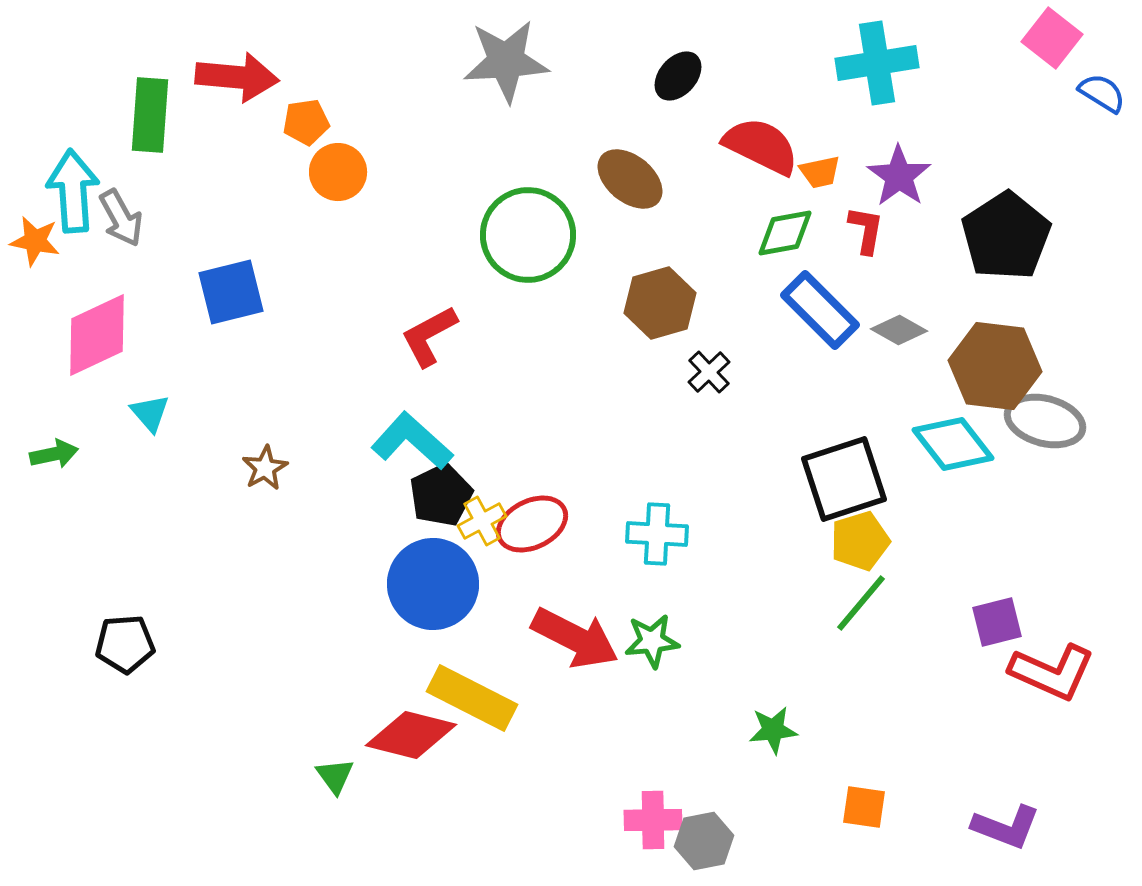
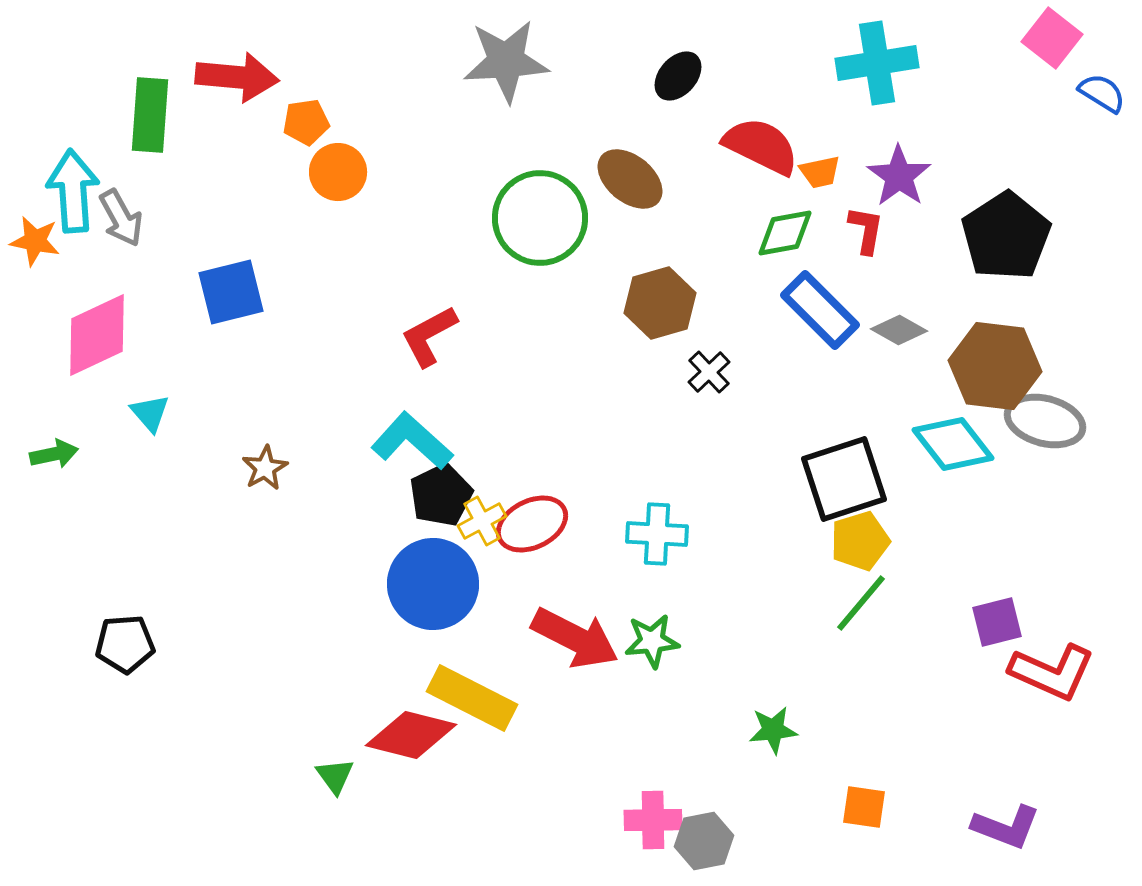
green circle at (528, 235): moved 12 px right, 17 px up
